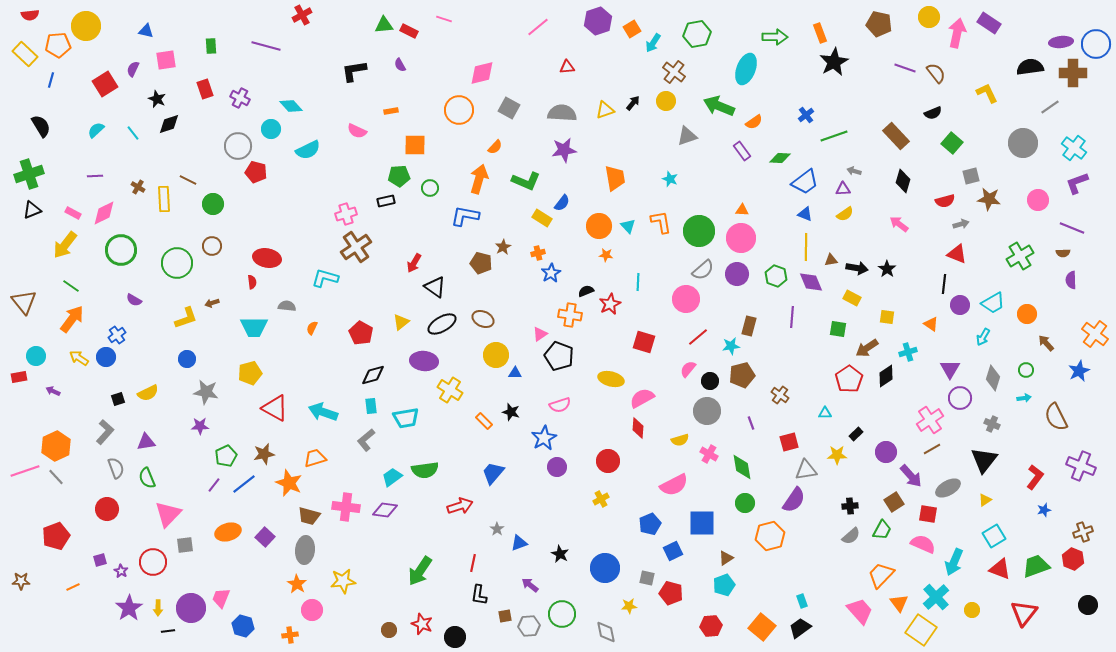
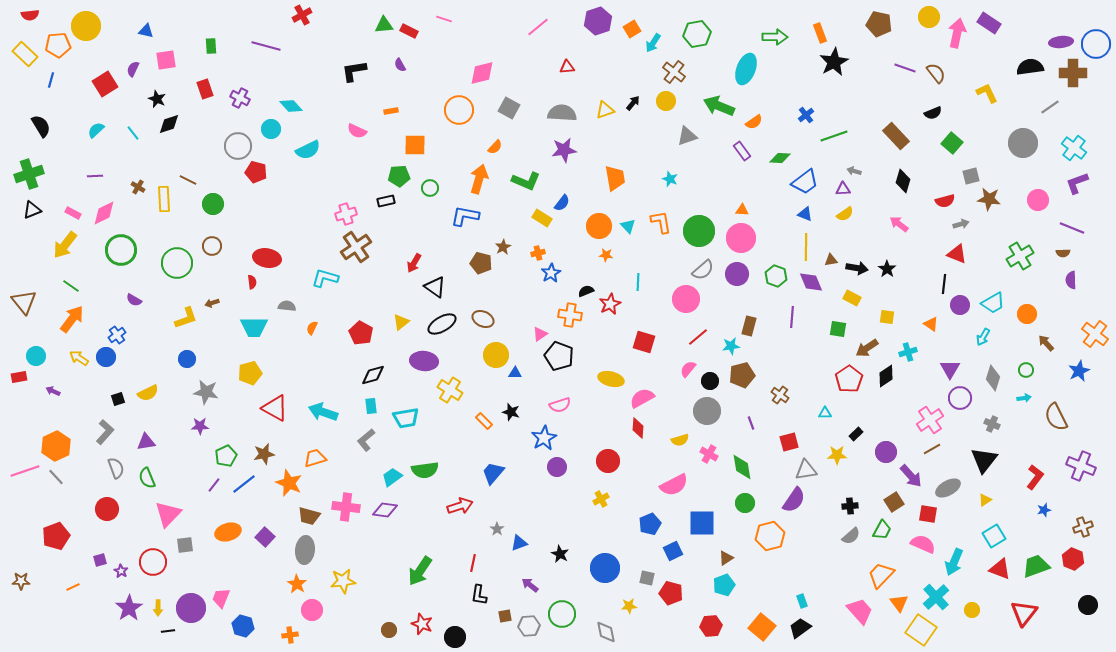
brown cross at (1083, 532): moved 5 px up
